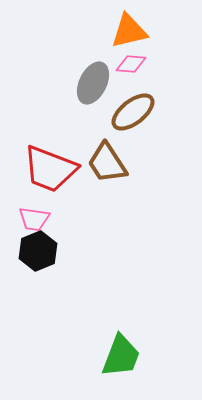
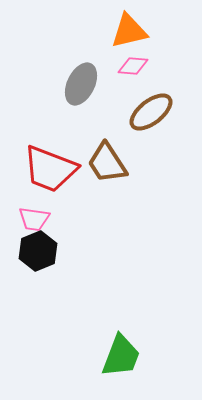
pink diamond: moved 2 px right, 2 px down
gray ellipse: moved 12 px left, 1 px down
brown ellipse: moved 18 px right
